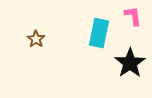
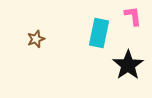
brown star: rotated 18 degrees clockwise
black star: moved 2 px left, 2 px down
